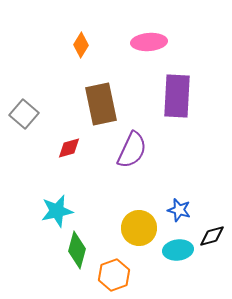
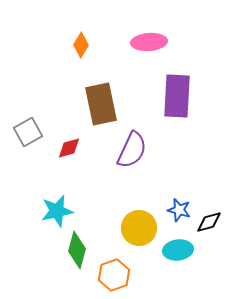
gray square: moved 4 px right, 18 px down; rotated 20 degrees clockwise
black diamond: moved 3 px left, 14 px up
